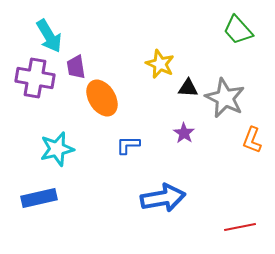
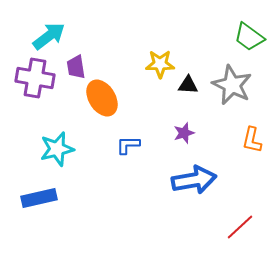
green trapezoid: moved 11 px right, 7 px down; rotated 12 degrees counterclockwise
cyan arrow: rotated 96 degrees counterclockwise
yellow star: rotated 24 degrees counterclockwise
black triangle: moved 3 px up
gray star: moved 7 px right, 13 px up
purple star: rotated 20 degrees clockwise
orange L-shape: rotated 8 degrees counterclockwise
blue arrow: moved 31 px right, 18 px up
red line: rotated 32 degrees counterclockwise
